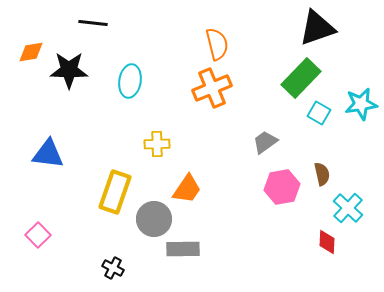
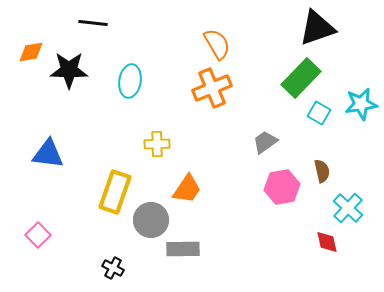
orange semicircle: rotated 16 degrees counterclockwise
brown semicircle: moved 3 px up
gray circle: moved 3 px left, 1 px down
red diamond: rotated 15 degrees counterclockwise
